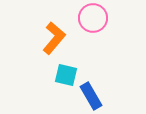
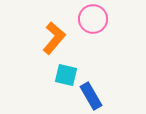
pink circle: moved 1 px down
